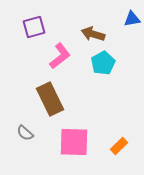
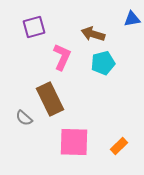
pink L-shape: moved 2 px right, 1 px down; rotated 28 degrees counterclockwise
cyan pentagon: rotated 15 degrees clockwise
gray semicircle: moved 1 px left, 15 px up
